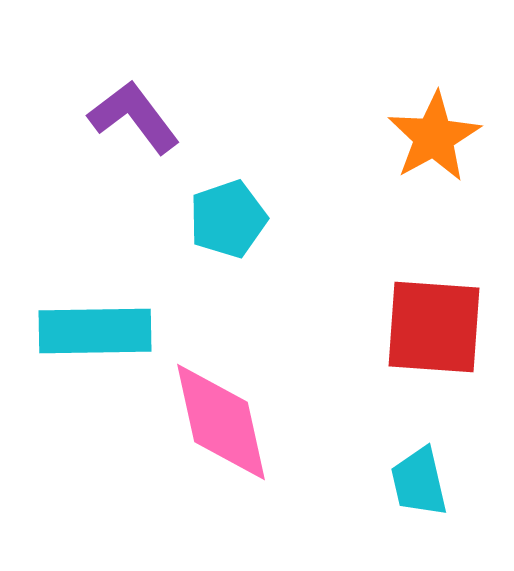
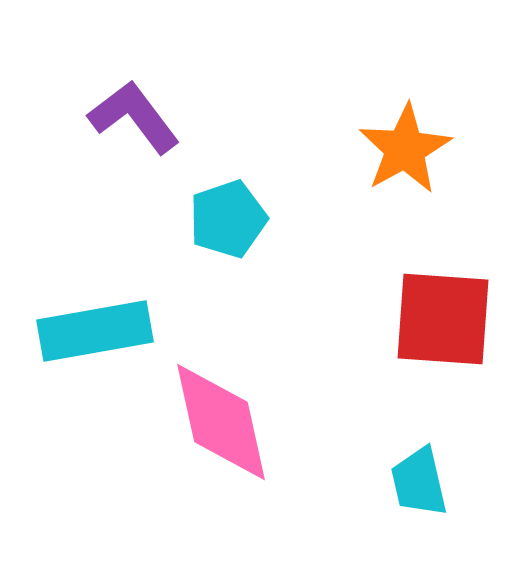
orange star: moved 29 px left, 12 px down
red square: moved 9 px right, 8 px up
cyan rectangle: rotated 9 degrees counterclockwise
